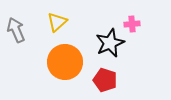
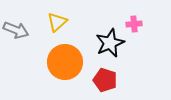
pink cross: moved 2 px right
gray arrow: rotated 135 degrees clockwise
